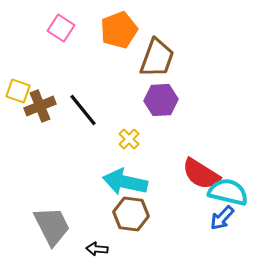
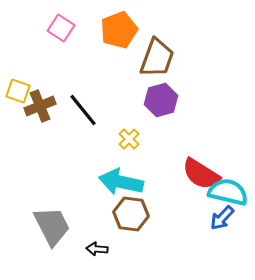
purple hexagon: rotated 12 degrees counterclockwise
cyan arrow: moved 4 px left
